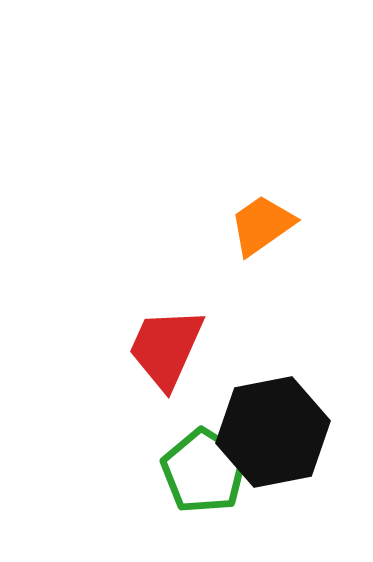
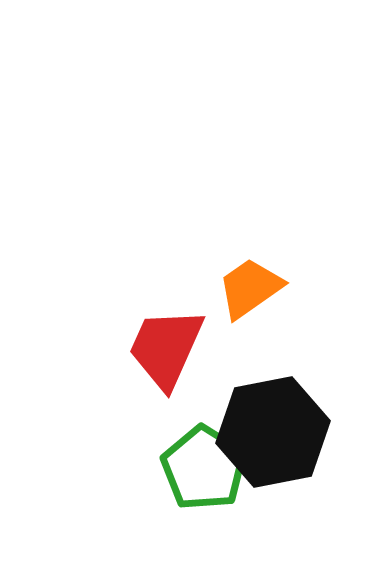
orange trapezoid: moved 12 px left, 63 px down
green pentagon: moved 3 px up
